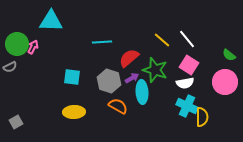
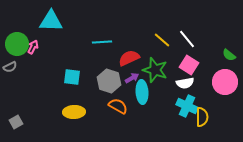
red semicircle: rotated 15 degrees clockwise
